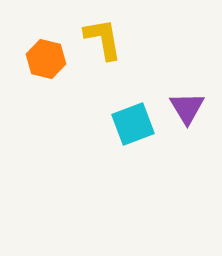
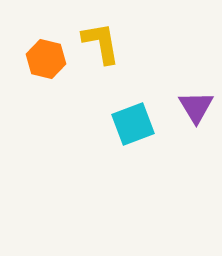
yellow L-shape: moved 2 px left, 4 px down
purple triangle: moved 9 px right, 1 px up
